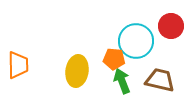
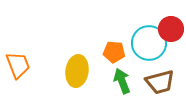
red circle: moved 3 px down
cyan circle: moved 13 px right, 2 px down
orange pentagon: moved 7 px up
orange trapezoid: rotated 20 degrees counterclockwise
brown trapezoid: moved 2 px down; rotated 152 degrees clockwise
